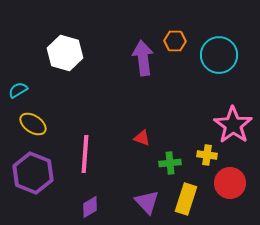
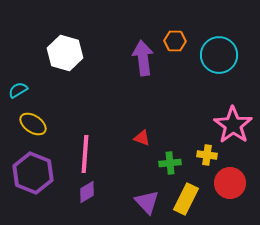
yellow rectangle: rotated 8 degrees clockwise
purple diamond: moved 3 px left, 15 px up
